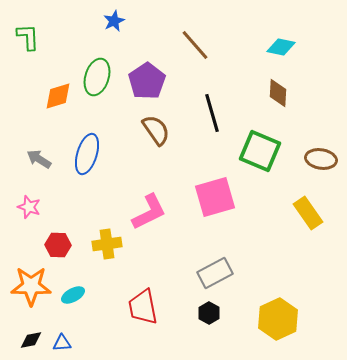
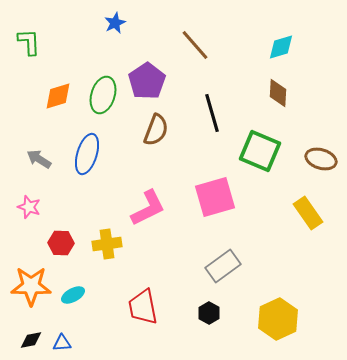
blue star: moved 1 px right, 2 px down
green L-shape: moved 1 px right, 5 px down
cyan diamond: rotated 28 degrees counterclockwise
green ellipse: moved 6 px right, 18 px down
brown semicircle: rotated 56 degrees clockwise
brown ellipse: rotated 8 degrees clockwise
pink L-shape: moved 1 px left, 4 px up
red hexagon: moved 3 px right, 2 px up
gray rectangle: moved 8 px right, 7 px up; rotated 8 degrees counterclockwise
